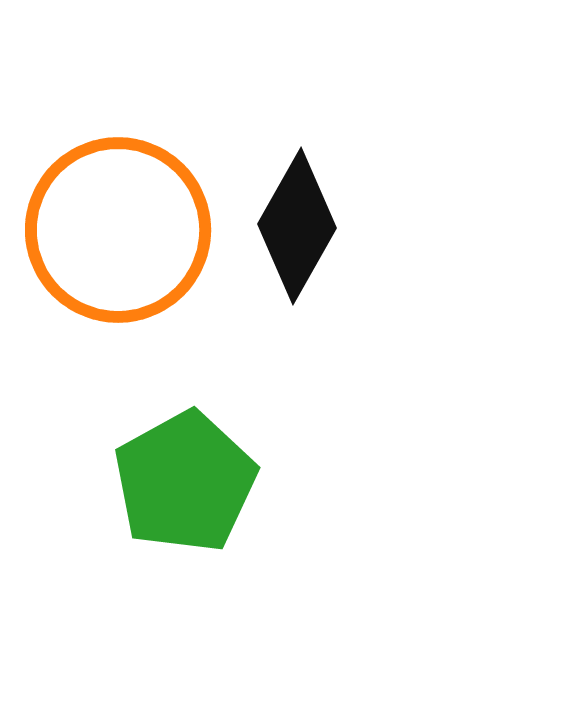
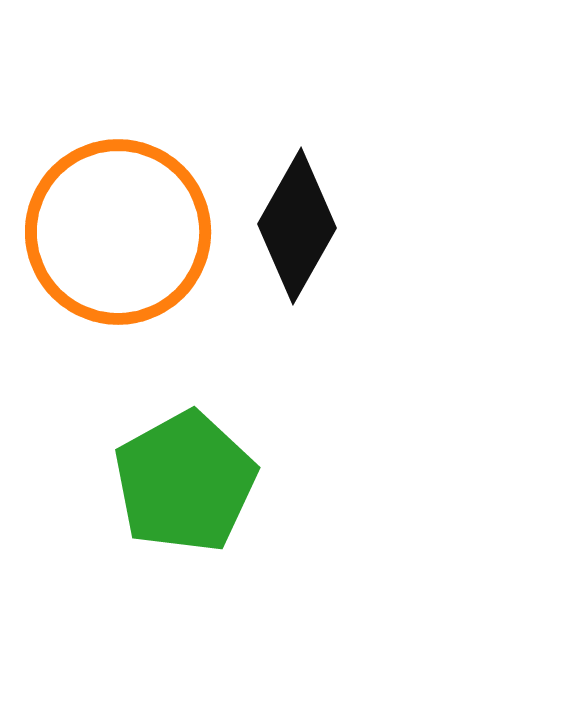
orange circle: moved 2 px down
